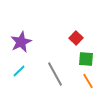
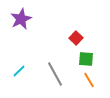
purple star: moved 23 px up
orange line: moved 1 px right, 1 px up
